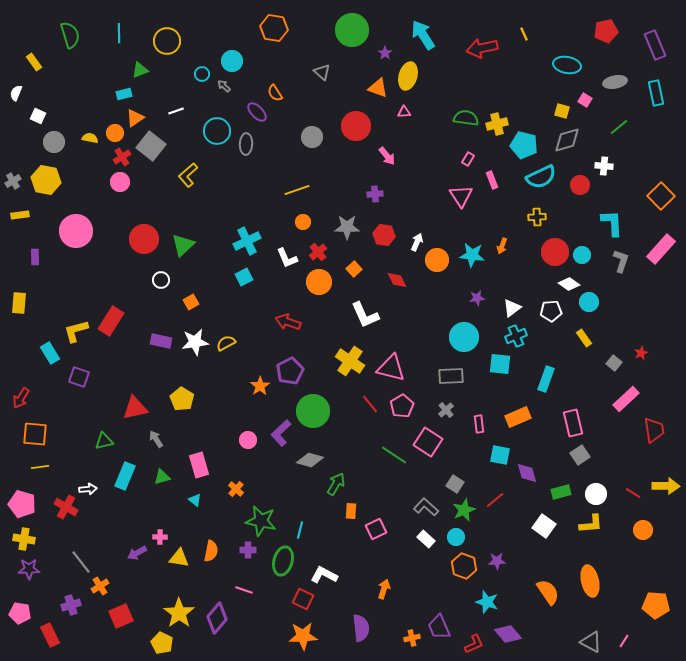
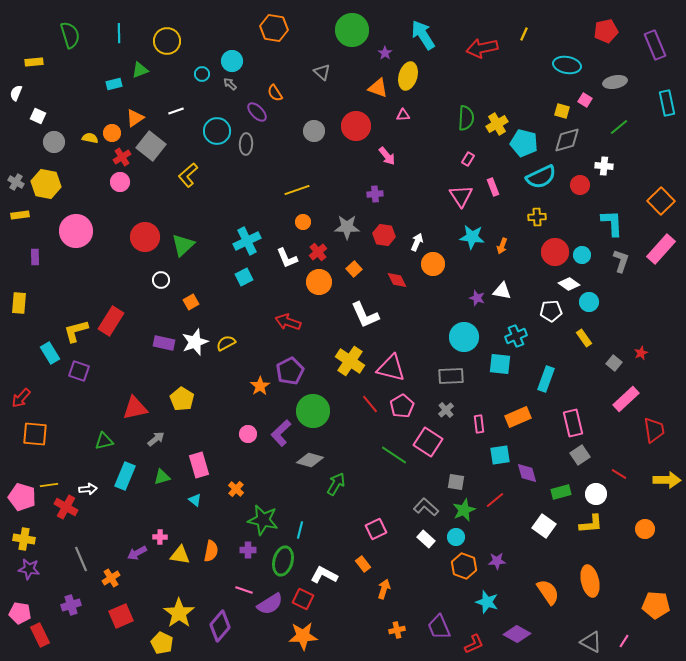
yellow line at (524, 34): rotated 48 degrees clockwise
yellow rectangle at (34, 62): rotated 60 degrees counterclockwise
gray arrow at (224, 86): moved 6 px right, 2 px up
cyan rectangle at (656, 93): moved 11 px right, 10 px down
cyan rectangle at (124, 94): moved 10 px left, 10 px up
pink triangle at (404, 112): moved 1 px left, 3 px down
green semicircle at (466, 118): rotated 85 degrees clockwise
yellow cross at (497, 124): rotated 15 degrees counterclockwise
orange circle at (115, 133): moved 3 px left
gray circle at (312, 137): moved 2 px right, 6 px up
cyan pentagon at (524, 145): moved 2 px up
yellow hexagon at (46, 180): moved 4 px down
pink rectangle at (492, 180): moved 1 px right, 7 px down
gray cross at (13, 181): moved 3 px right, 1 px down; rotated 28 degrees counterclockwise
orange square at (661, 196): moved 5 px down
red circle at (144, 239): moved 1 px right, 2 px up
cyan star at (472, 255): moved 18 px up
orange circle at (437, 260): moved 4 px left, 4 px down
purple star at (477, 298): rotated 28 degrees clockwise
white triangle at (512, 308): moved 10 px left, 17 px up; rotated 48 degrees clockwise
purple rectangle at (161, 341): moved 3 px right, 2 px down
white star at (195, 342): rotated 12 degrees counterclockwise
purple square at (79, 377): moved 6 px up
red arrow at (21, 398): rotated 10 degrees clockwise
gray arrow at (156, 439): rotated 84 degrees clockwise
pink circle at (248, 440): moved 6 px up
cyan square at (500, 455): rotated 20 degrees counterclockwise
yellow line at (40, 467): moved 9 px right, 18 px down
gray square at (455, 484): moved 1 px right, 2 px up; rotated 24 degrees counterclockwise
yellow arrow at (666, 486): moved 1 px right, 6 px up
red line at (633, 493): moved 14 px left, 19 px up
pink pentagon at (22, 504): moved 7 px up
orange rectangle at (351, 511): moved 12 px right, 53 px down; rotated 42 degrees counterclockwise
green star at (261, 521): moved 2 px right, 1 px up
orange circle at (643, 530): moved 2 px right, 1 px up
yellow triangle at (179, 558): moved 1 px right, 3 px up
gray line at (81, 562): moved 3 px up; rotated 15 degrees clockwise
purple star at (29, 569): rotated 10 degrees clockwise
orange cross at (100, 586): moved 11 px right, 8 px up
purple diamond at (217, 618): moved 3 px right, 8 px down
purple semicircle at (361, 628): moved 91 px left, 24 px up; rotated 64 degrees clockwise
purple diamond at (508, 634): moved 9 px right; rotated 20 degrees counterclockwise
red rectangle at (50, 635): moved 10 px left
orange cross at (412, 638): moved 15 px left, 8 px up
